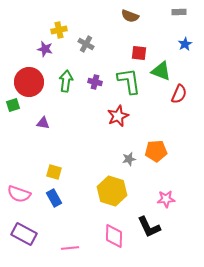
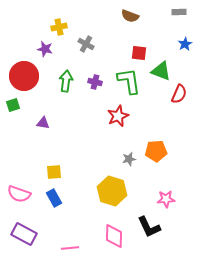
yellow cross: moved 3 px up
red circle: moved 5 px left, 6 px up
yellow square: rotated 21 degrees counterclockwise
